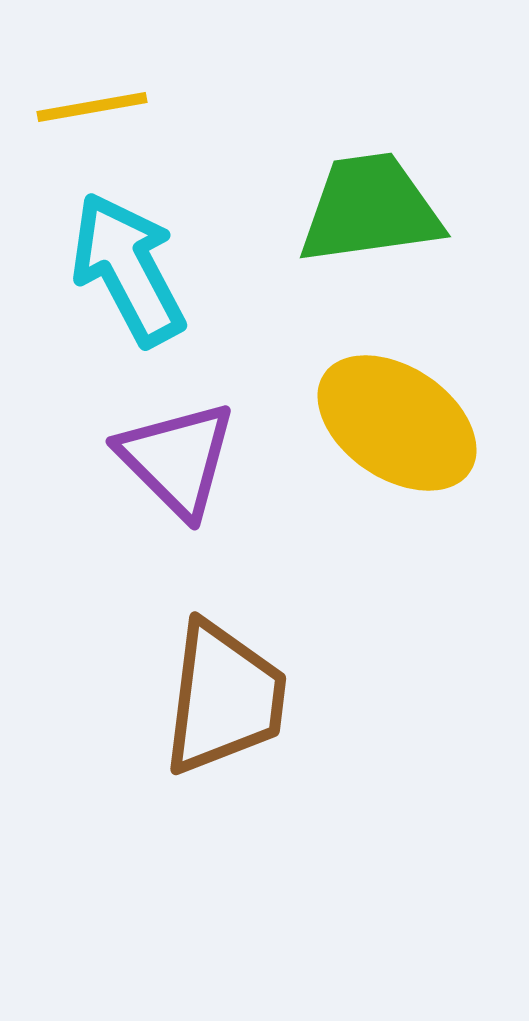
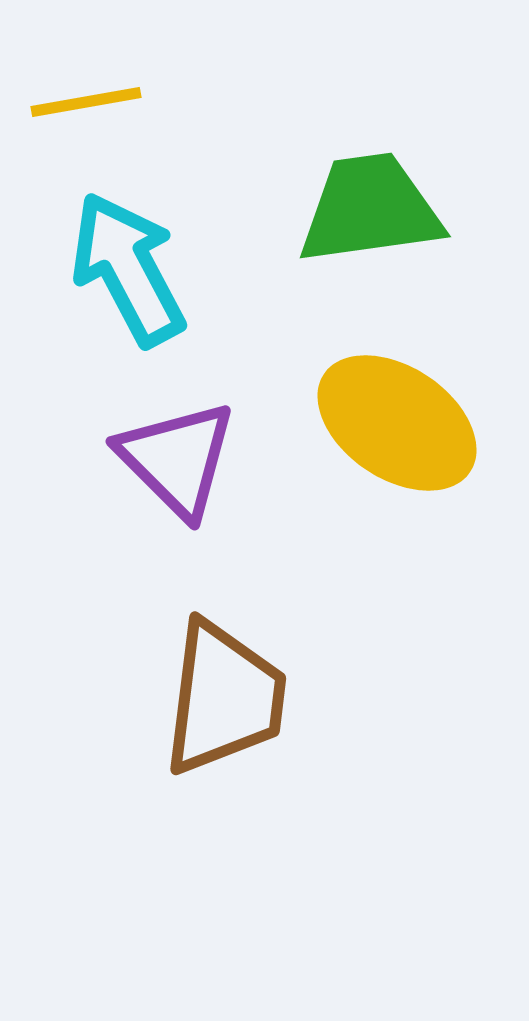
yellow line: moved 6 px left, 5 px up
